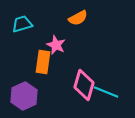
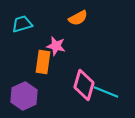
pink star: moved 1 px down; rotated 12 degrees counterclockwise
